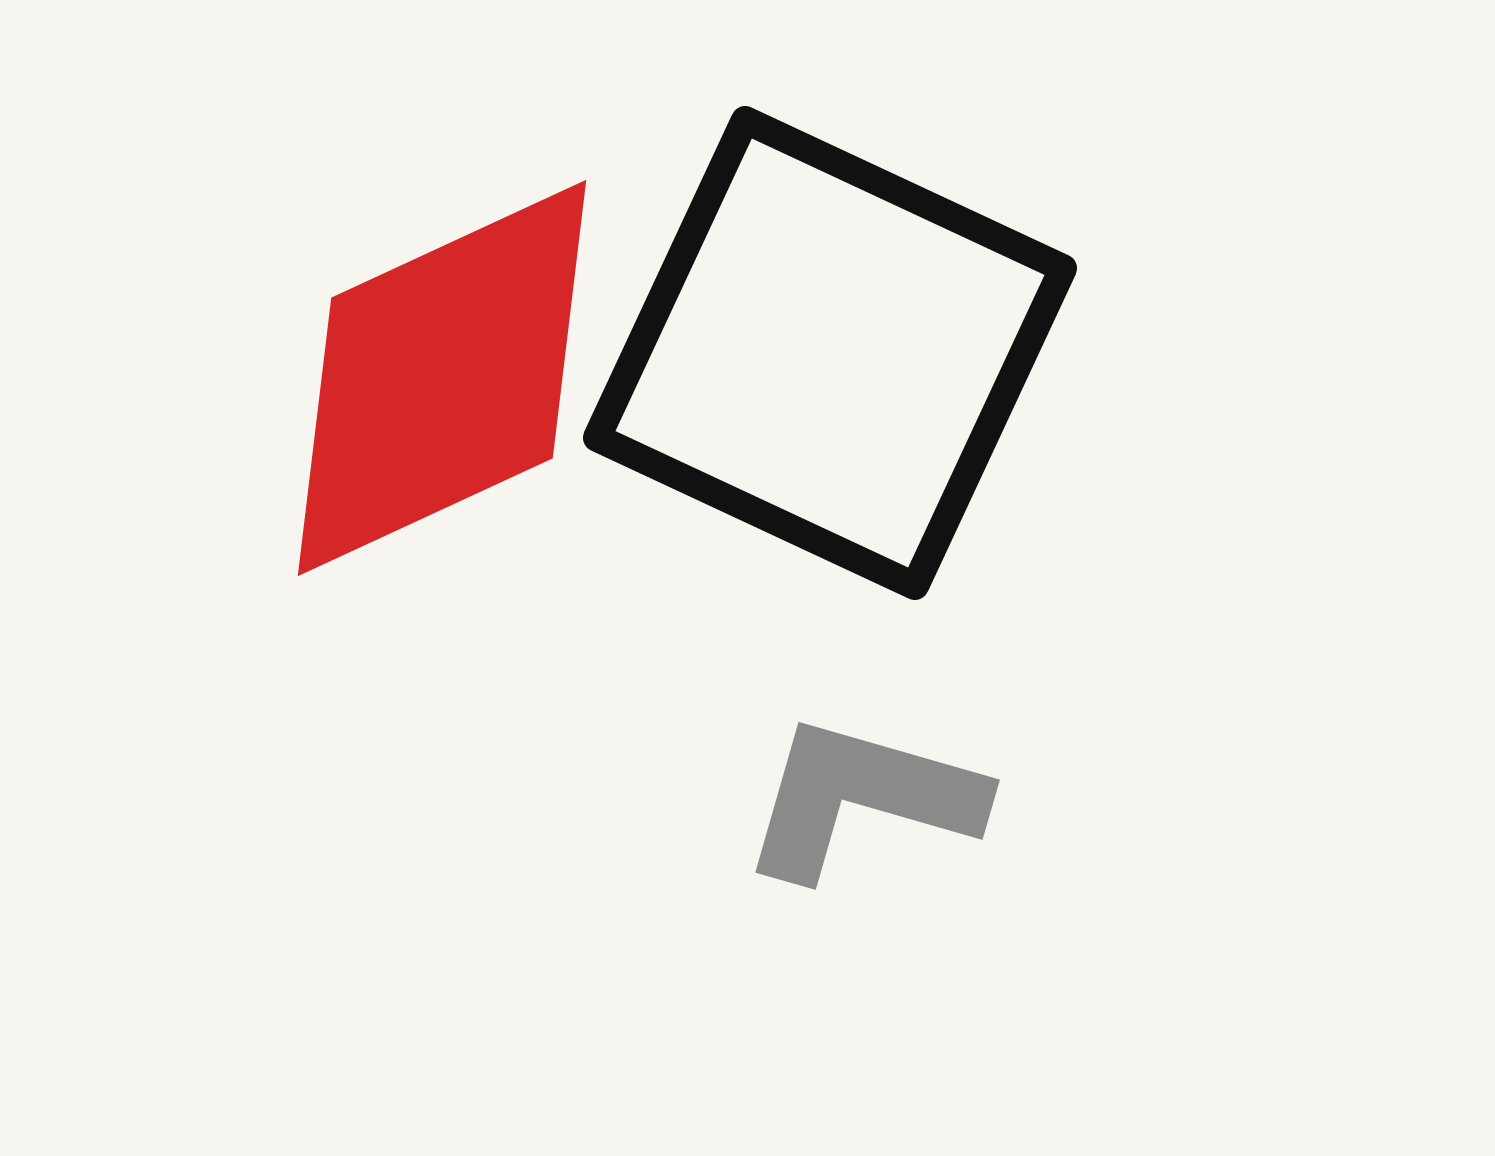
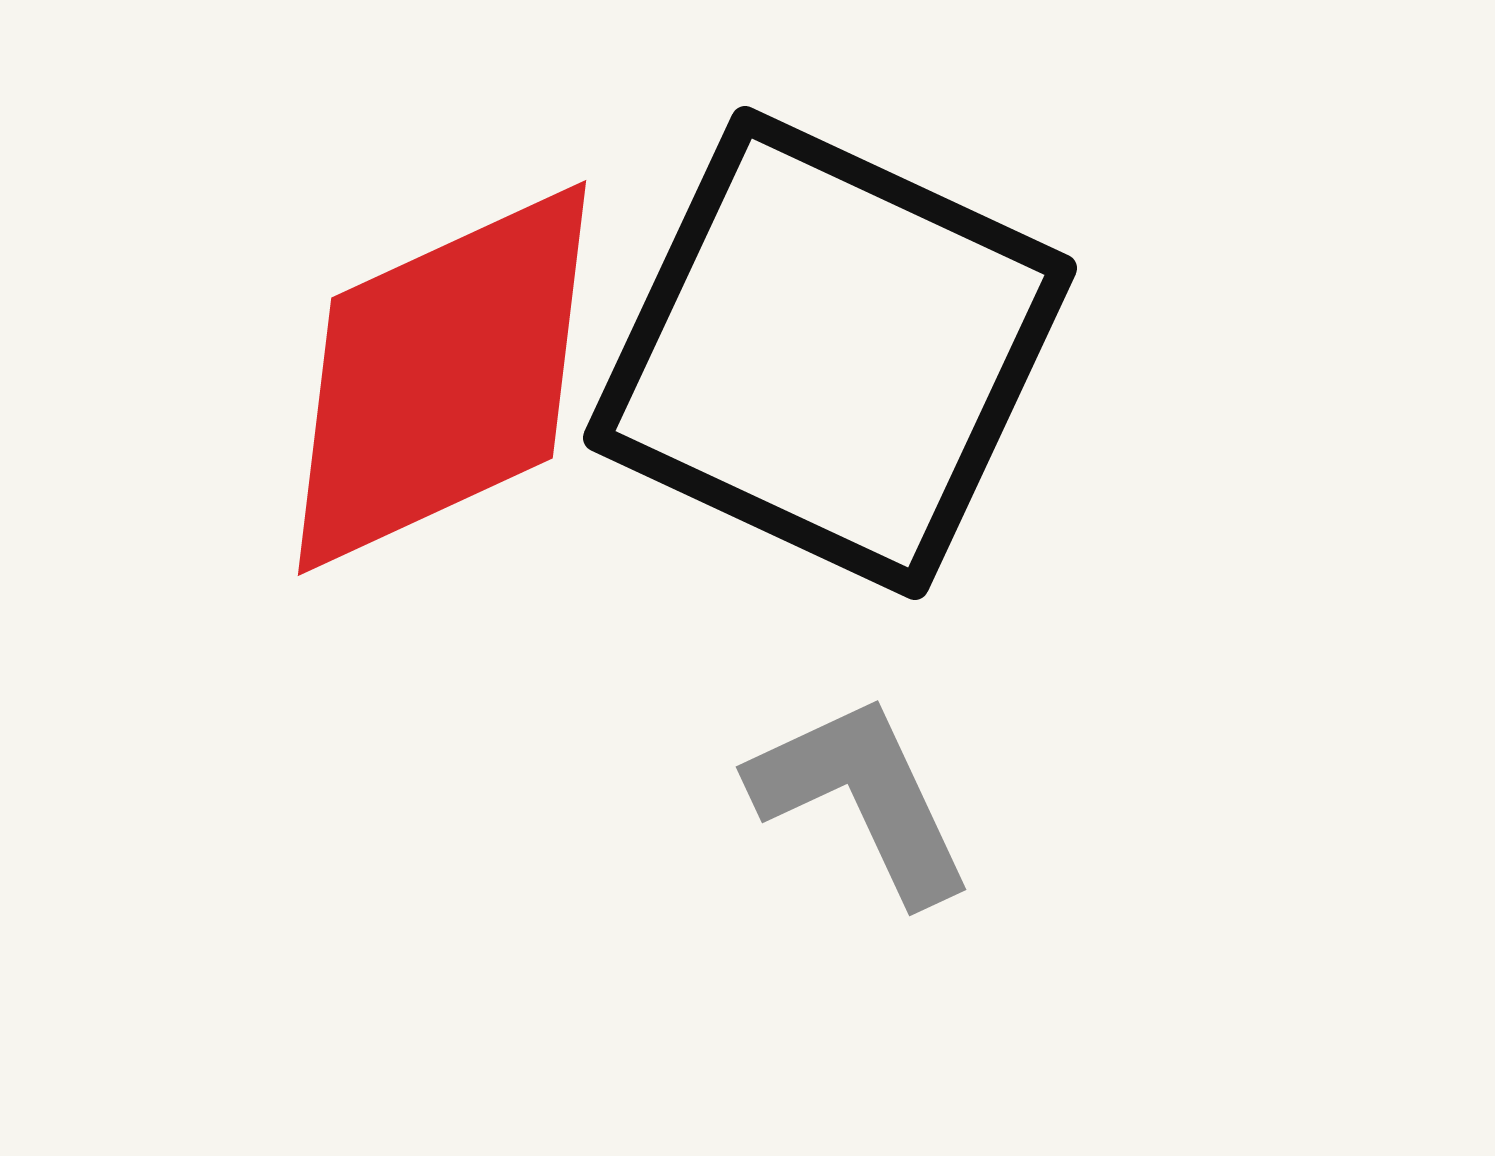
gray L-shape: rotated 49 degrees clockwise
